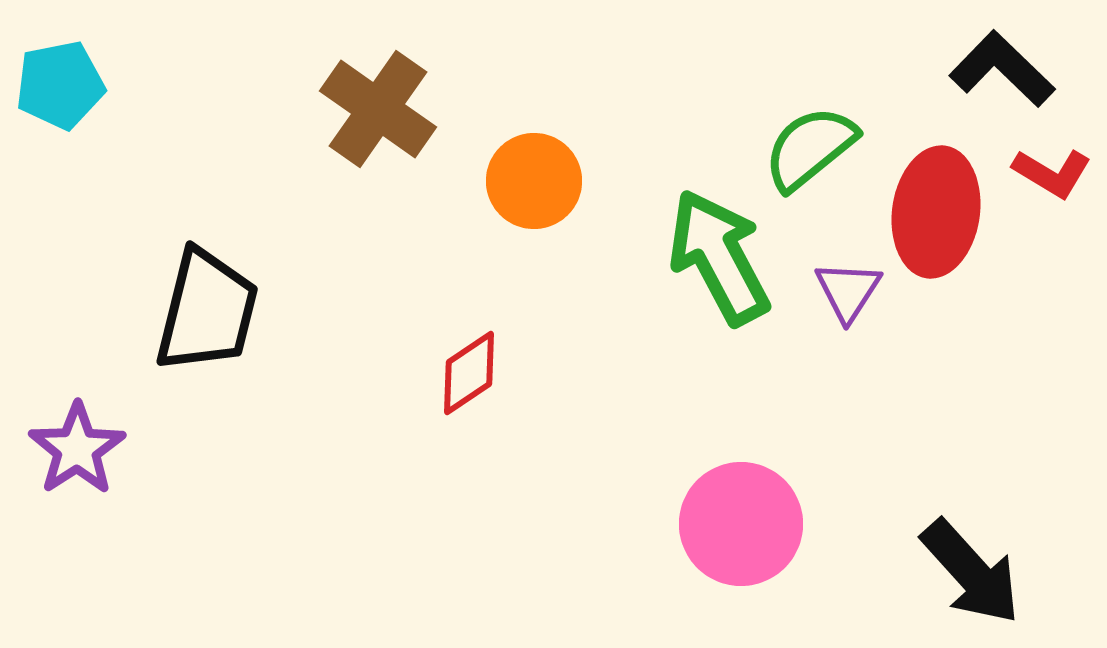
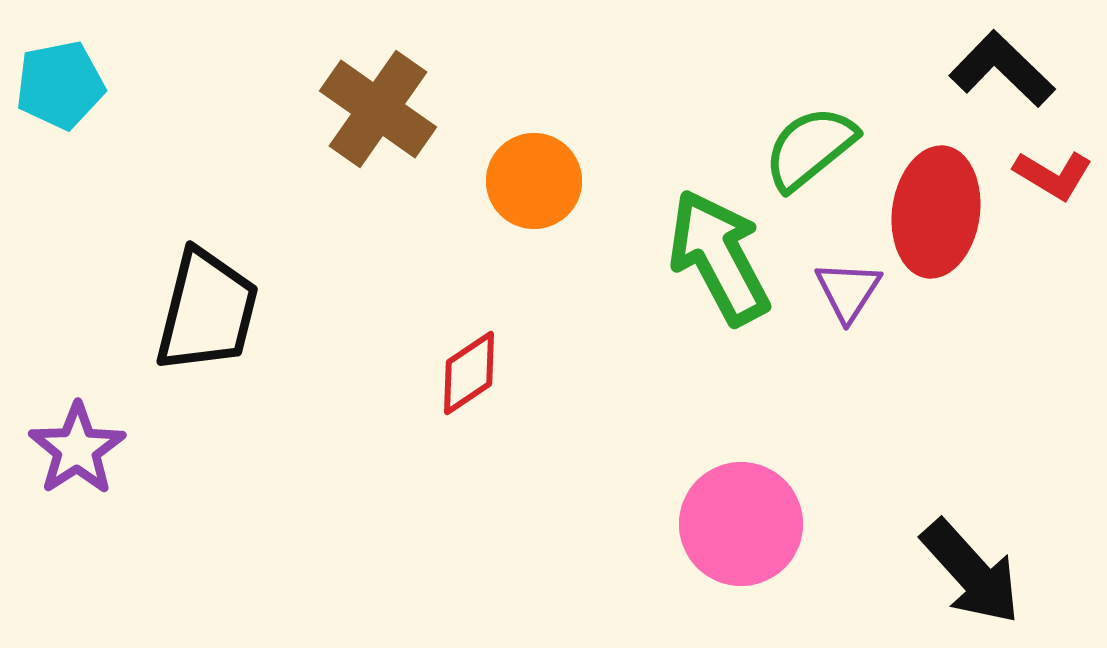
red L-shape: moved 1 px right, 2 px down
